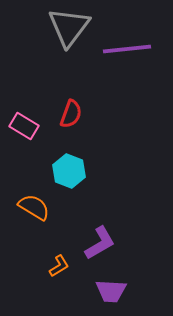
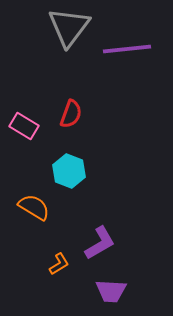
orange L-shape: moved 2 px up
